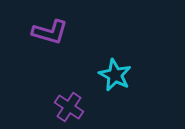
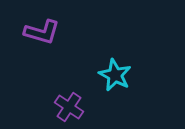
purple L-shape: moved 8 px left
